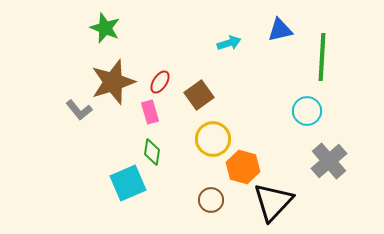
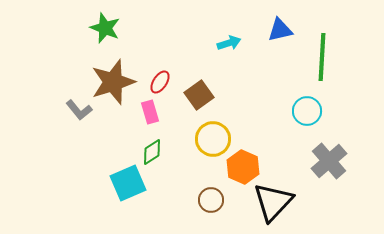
green diamond: rotated 48 degrees clockwise
orange hexagon: rotated 8 degrees clockwise
